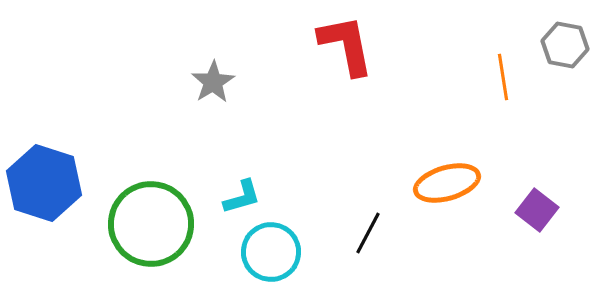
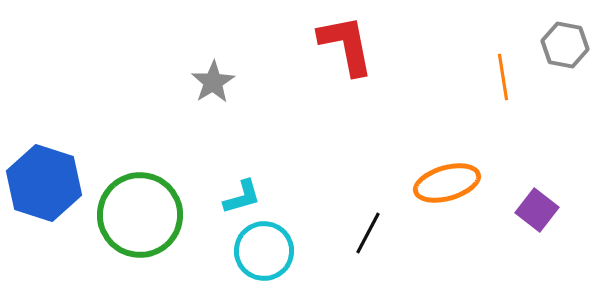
green circle: moved 11 px left, 9 px up
cyan circle: moved 7 px left, 1 px up
